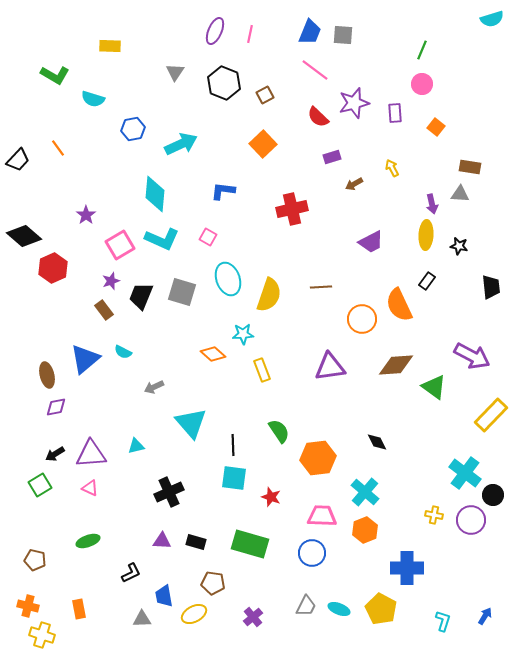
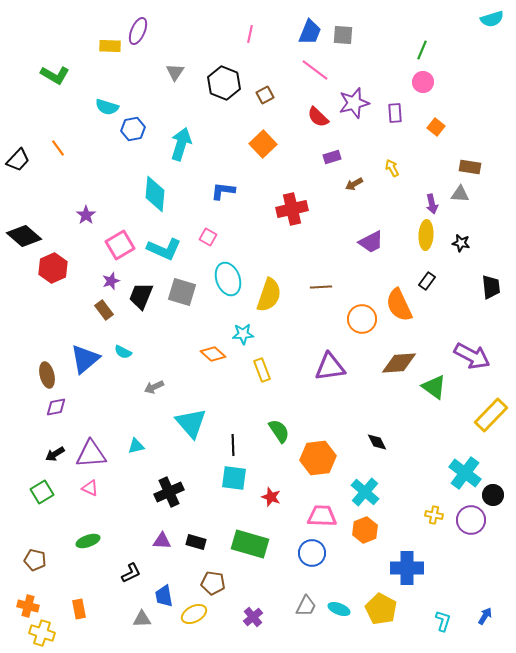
purple ellipse at (215, 31): moved 77 px left
pink circle at (422, 84): moved 1 px right, 2 px up
cyan semicircle at (93, 99): moved 14 px right, 8 px down
cyan arrow at (181, 144): rotated 48 degrees counterclockwise
cyan L-shape at (162, 239): moved 2 px right, 10 px down
black star at (459, 246): moved 2 px right, 3 px up
brown diamond at (396, 365): moved 3 px right, 2 px up
green square at (40, 485): moved 2 px right, 7 px down
yellow cross at (42, 635): moved 2 px up
